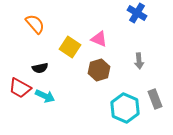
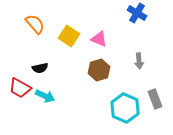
yellow square: moved 1 px left, 11 px up
